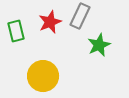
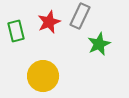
red star: moved 1 px left
green star: moved 1 px up
